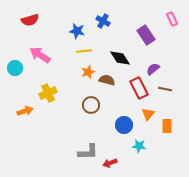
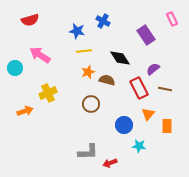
brown circle: moved 1 px up
